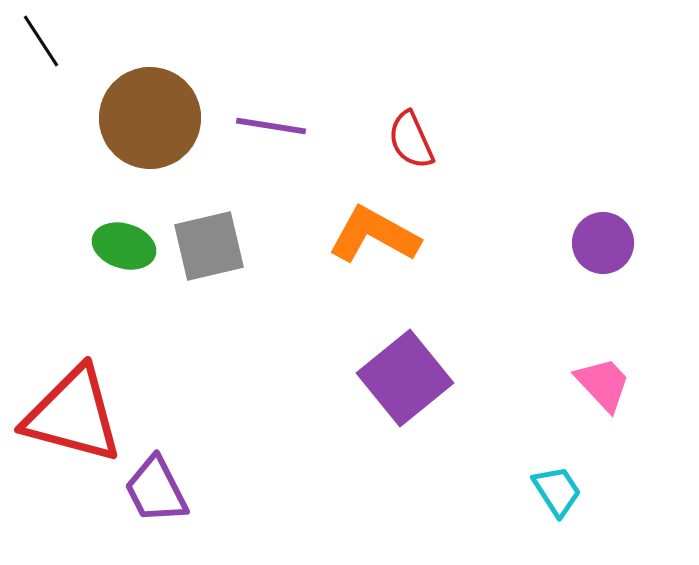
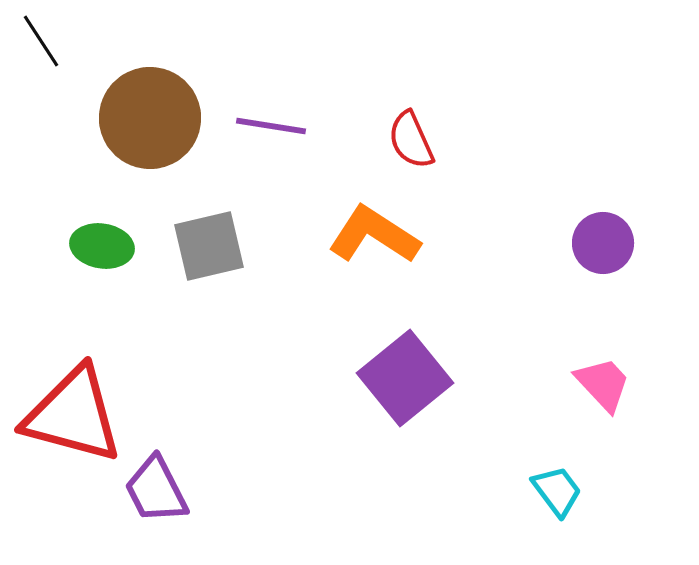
orange L-shape: rotated 4 degrees clockwise
green ellipse: moved 22 px left; rotated 8 degrees counterclockwise
cyan trapezoid: rotated 4 degrees counterclockwise
